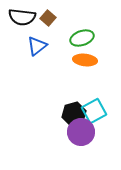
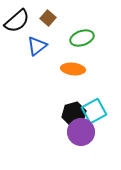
black semicircle: moved 5 px left, 4 px down; rotated 48 degrees counterclockwise
orange ellipse: moved 12 px left, 9 px down
